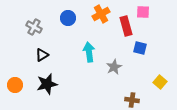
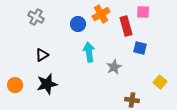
blue circle: moved 10 px right, 6 px down
gray cross: moved 2 px right, 10 px up
